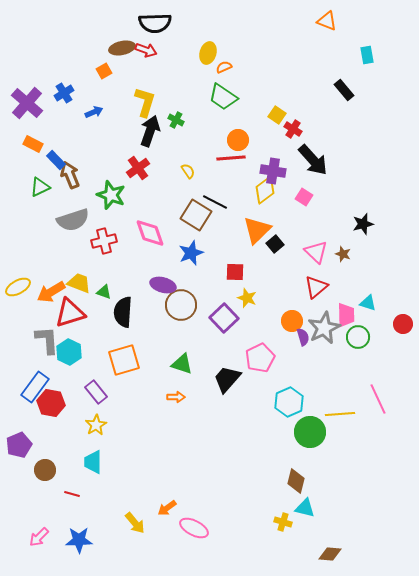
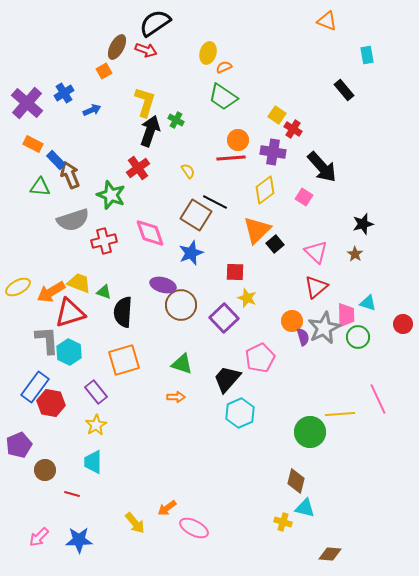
black semicircle at (155, 23): rotated 148 degrees clockwise
brown ellipse at (122, 48): moved 5 px left, 1 px up; rotated 50 degrees counterclockwise
blue arrow at (94, 112): moved 2 px left, 2 px up
black arrow at (313, 160): moved 9 px right, 7 px down
purple cross at (273, 171): moved 19 px up
green triangle at (40, 187): rotated 30 degrees clockwise
brown star at (343, 254): moved 12 px right; rotated 14 degrees clockwise
cyan hexagon at (289, 402): moved 49 px left, 11 px down
